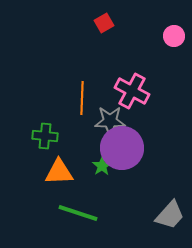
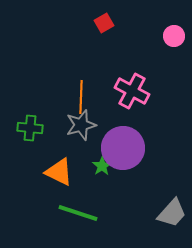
orange line: moved 1 px left, 1 px up
gray star: moved 29 px left, 4 px down; rotated 16 degrees counterclockwise
green cross: moved 15 px left, 8 px up
purple circle: moved 1 px right
orange triangle: rotated 28 degrees clockwise
gray trapezoid: moved 2 px right, 2 px up
